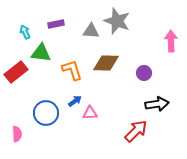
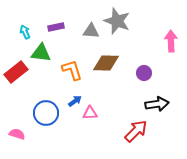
purple rectangle: moved 3 px down
pink semicircle: rotated 70 degrees counterclockwise
